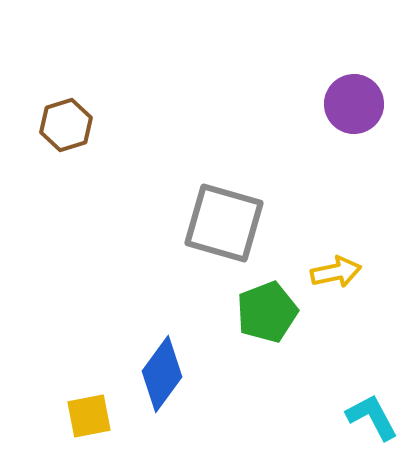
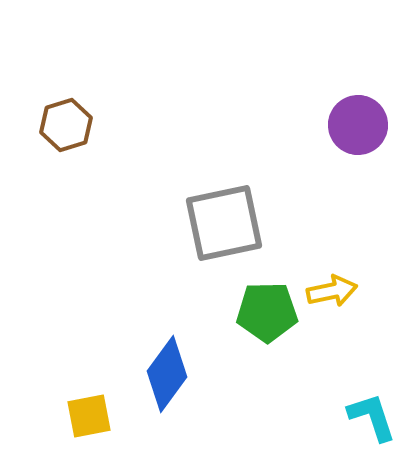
purple circle: moved 4 px right, 21 px down
gray square: rotated 28 degrees counterclockwise
yellow arrow: moved 4 px left, 19 px down
green pentagon: rotated 20 degrees clockwise
blue diamond: moved 5 px right
cyan L-shape: rotated 10 degrees clockwise
